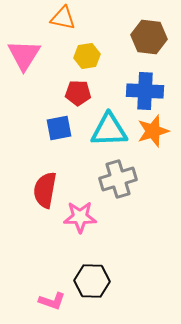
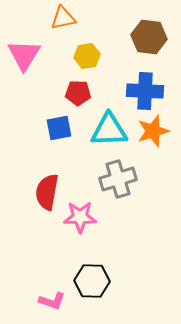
orange triangle: rotated 24 degrees counterclockwise
red semicircle: moved 2 px right, 2 px down
